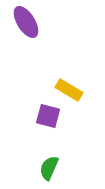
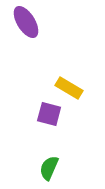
yellow rectangle: moved 2 px up
purple square: moved 1 px right, 2 px up
